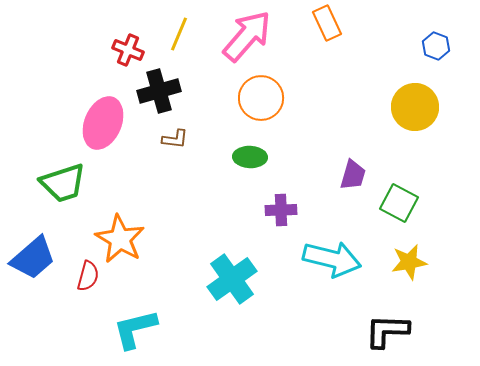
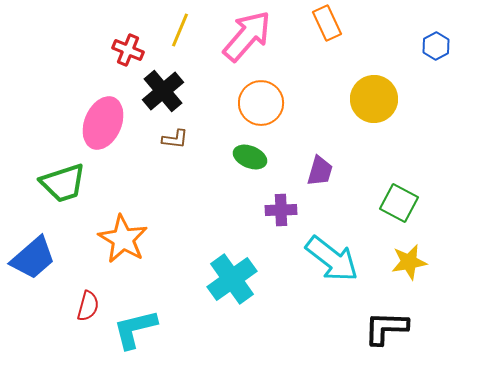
yellow line: moved 1 px right, 4 px up
blue hexagon: rotated 12 degrees clockwise
black cross: moved 4 px right; rotated 24 degrees counterclockwise
orange circle: moved 5 px down
yellow circle: moved 41 px left, 8 px up
green ellipse: rotated 20 degrees clockwise
purple trapezoid: moved 33 px left, 4 px up
orange star: moved 3 px right
cyan arrow: rotated 24 degrees clockwise
red semicircle: moved 30 px down
black L-shape: moved 1 px left, 3 px up
